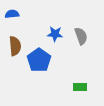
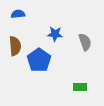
blue semicircle: moved 6 px right
gray semicircle: moved 4 px right, 6 px down
